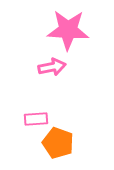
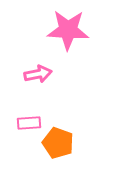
pink arrow: moved 14 px left, 7 px down
pink rectangle: moved 7 px left, 4 px down
